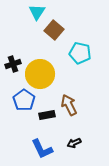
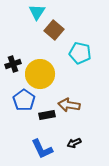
brown arrow: rotated 55 degrees counterclockwise
